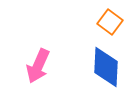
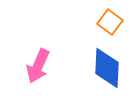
blue diamond: moved 1 px right, 1 px down
